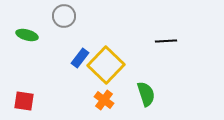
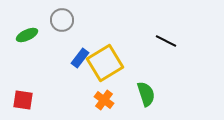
gray circle: moved 2 px left, 4 px down
green ellipse: rotated 40 degrees counterclockwise
black line: rotated 30 degrees clockwise
yellow square: moved 1 px left, 2 px up; rotated 15 degrees clockwise
red square: moved 1 px left, 1 px up
